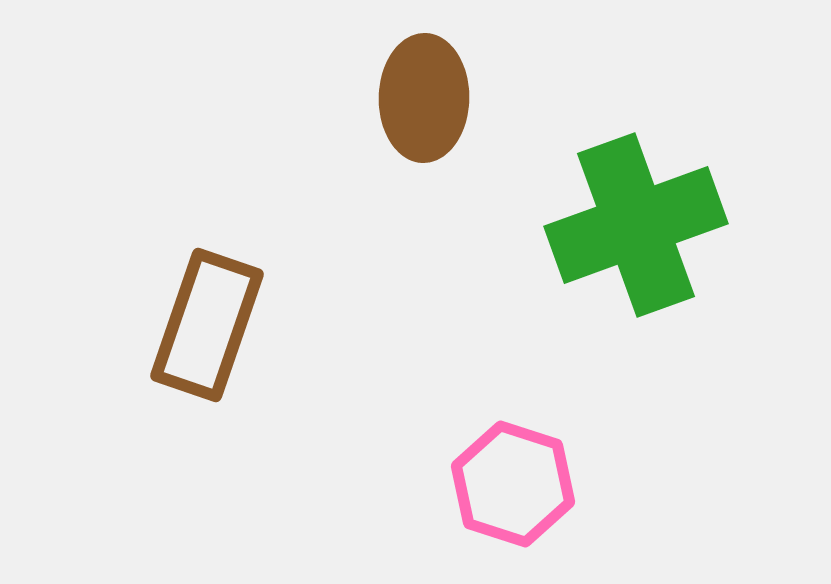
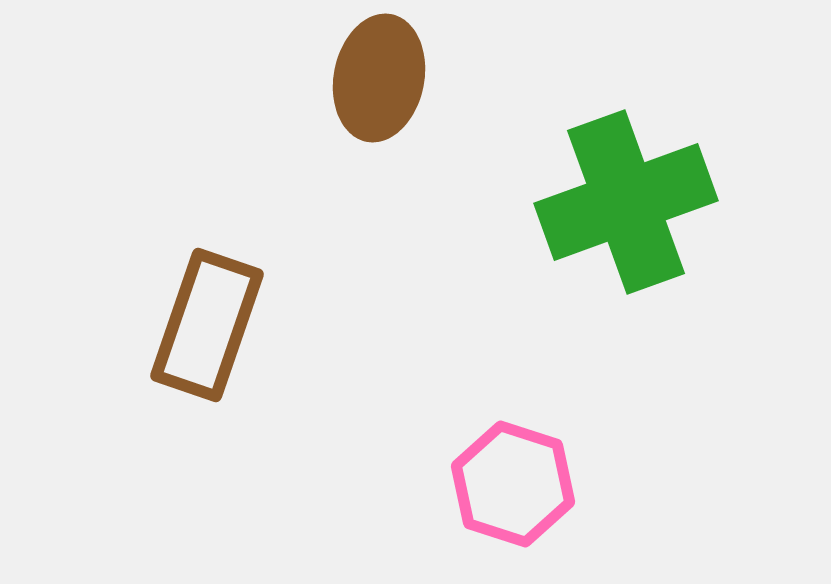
brown ellipse: moved 45 px left, 20 px up; rotated 10 degrees clockwise
green cross: moved 10 px left, 23 px up
